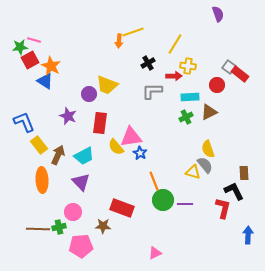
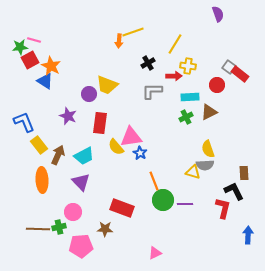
gray semicircle at (205, 165): rotated 126 degrees clockwise
brown star at (103, 226): moved 2 px right, 3 px down
